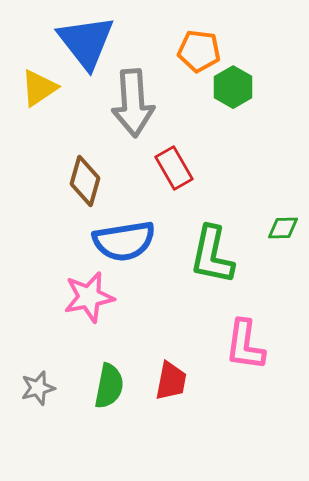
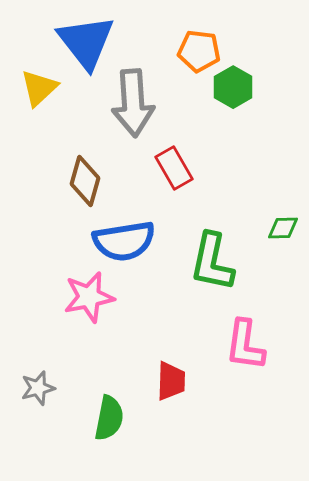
yellow triangle: rotated 9 degrees counterclockwise
green L-shape: moved 7 px down
red trapezoid: rotated 9 degrees counterclockwise
green semicircle: moved 32 px down
